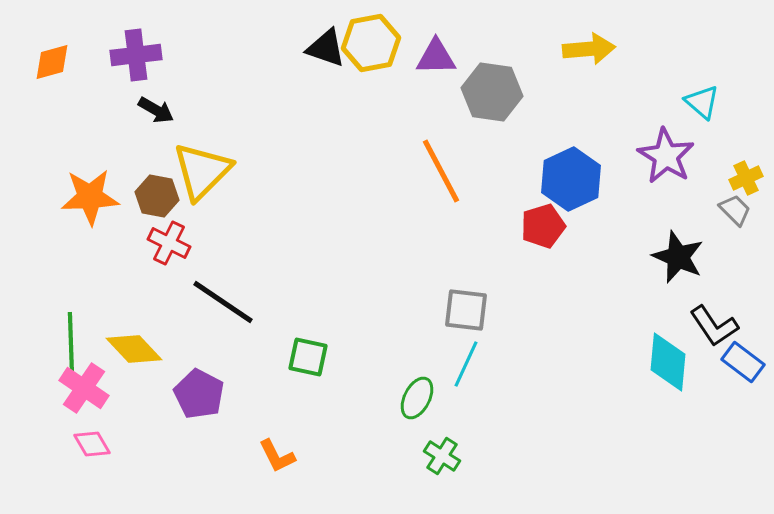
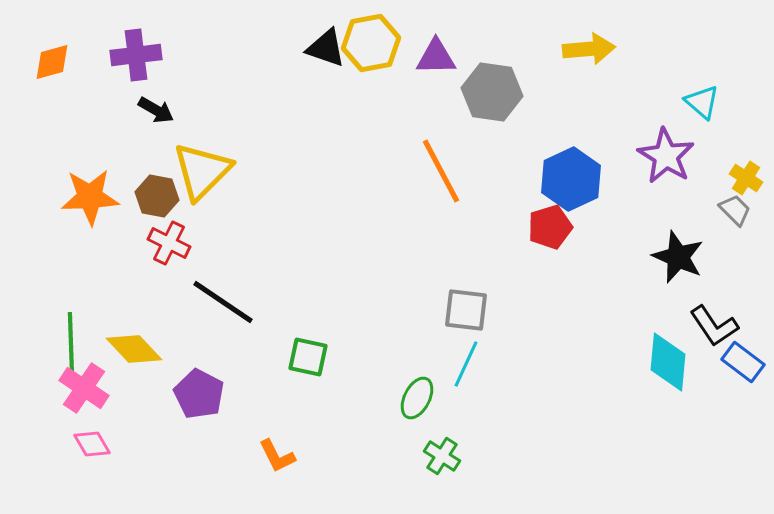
yellow cross: rotated 32 degrees counterclockwise
red pentagon: moved 7 px right, 1 px down
